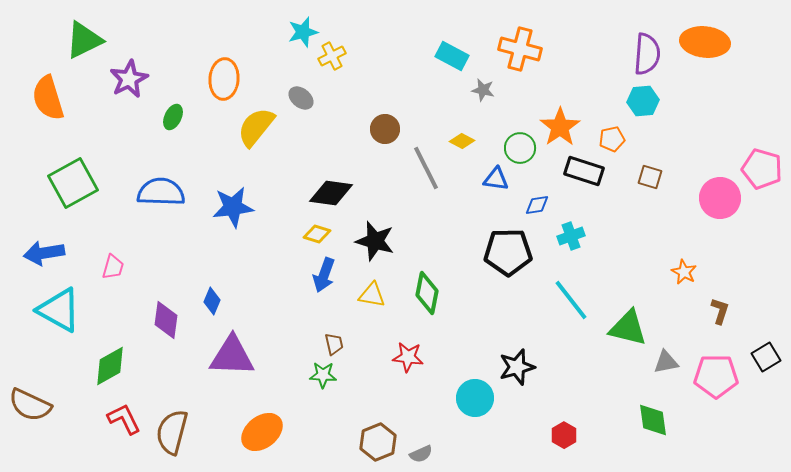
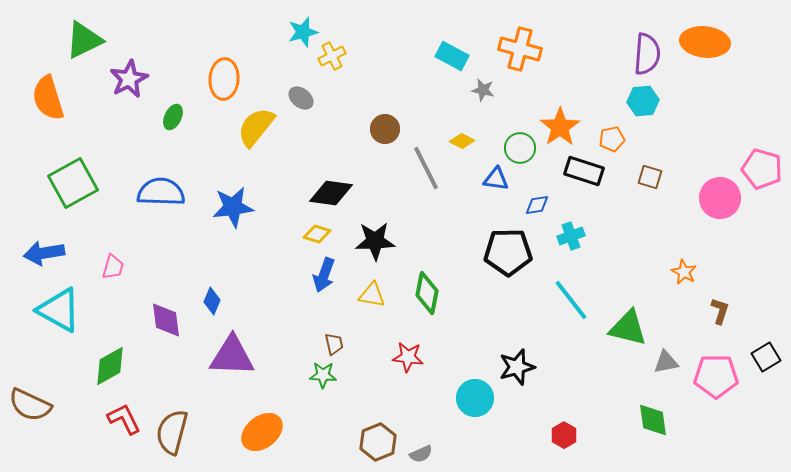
black star at (375, 241): rotated 18 degrees counterclockwise
purple diamond at (166, 320): rotated 15 degrees counterclockwise
